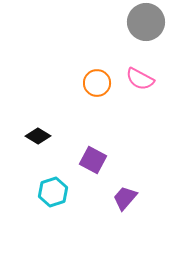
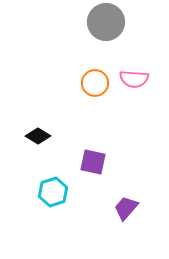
gray circle: moved 40 px left
pink semicircle: moved 6 px left; rotated 24 degrees counterclockwise
orange circle: moved 2 px left
purple square: moved 2 px down; rotated 16 degrees counterclockwise
purple trapezoid: moved 1 px right, 10 px down
